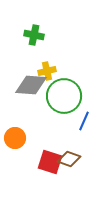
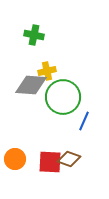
green circle: moved 1 px left, 1 px down
orange circle: moved 21 px down
red square: rotated 15 degrees counterclockwise
